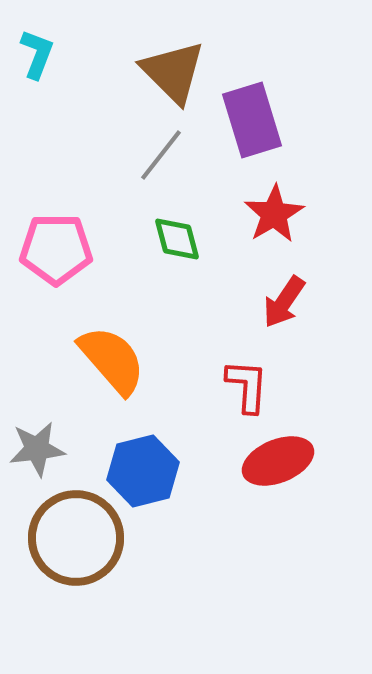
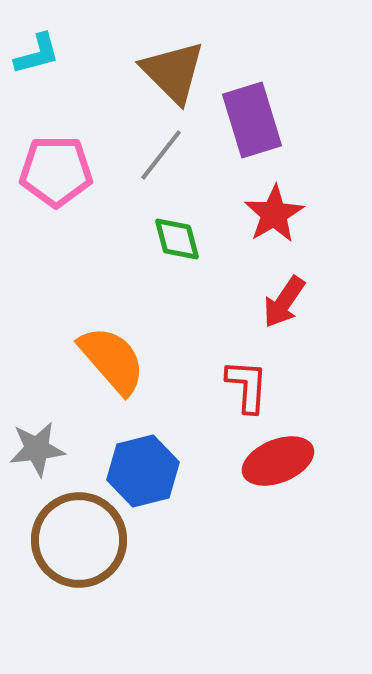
cyan L-shape: rotated 54 degrees clockwise
pink pentagon: moved 78 px up
brown circle: moved 3 px right, 2 px down
